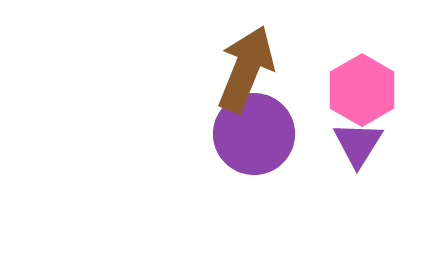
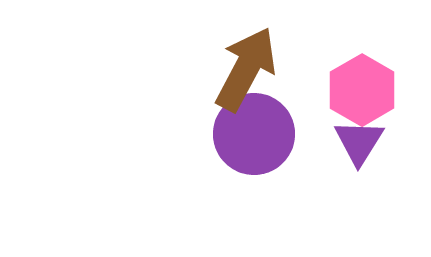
brown arrow: rotated 6 degrees clockwise
purple triangle: moved 1 px right, 2 px up
